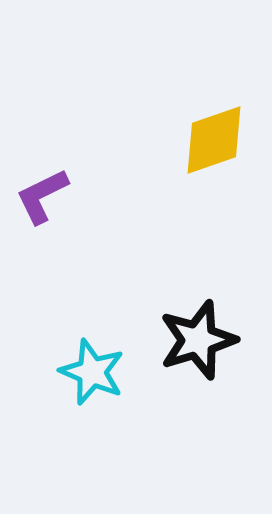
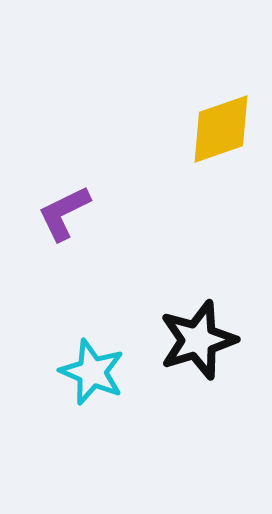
yellow diamond: moved 7 px right, 11 px up
purple L-shape: moved 22 px right, 17 px down
